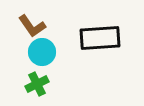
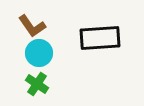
cyan circle: moved 3 px left, 1 px down
green cross: rotated 30 degrees counterclockwise
